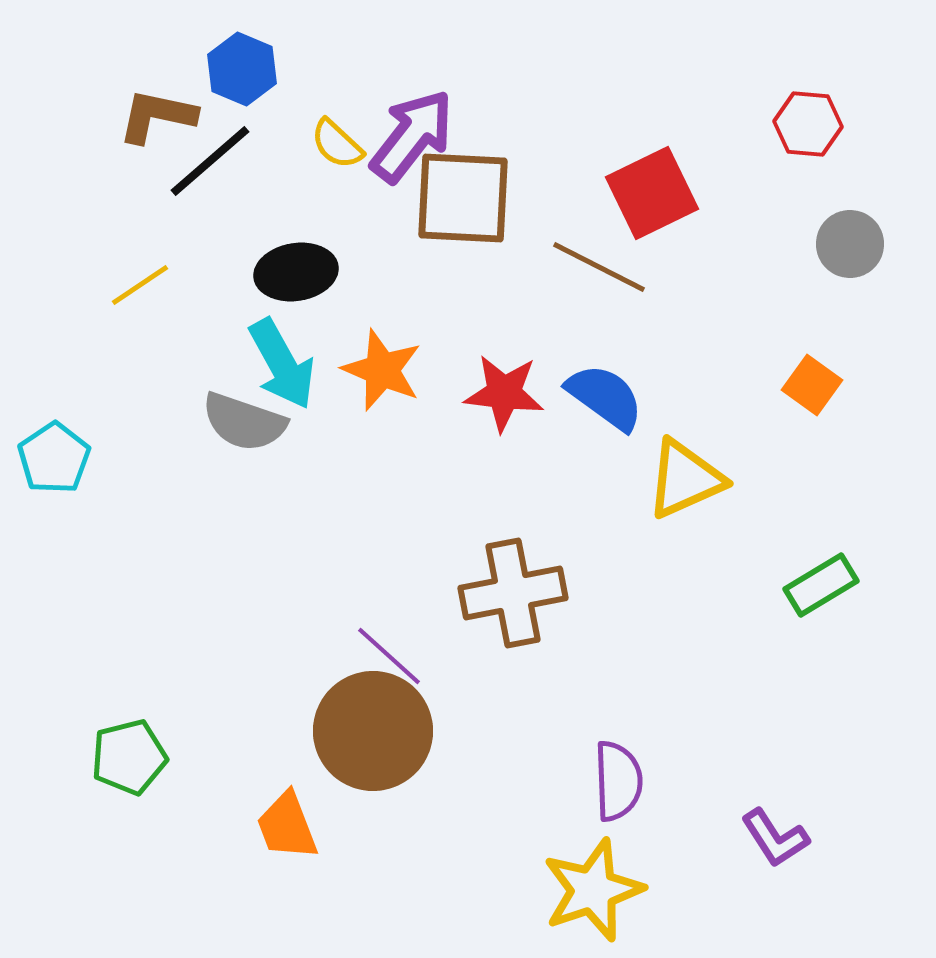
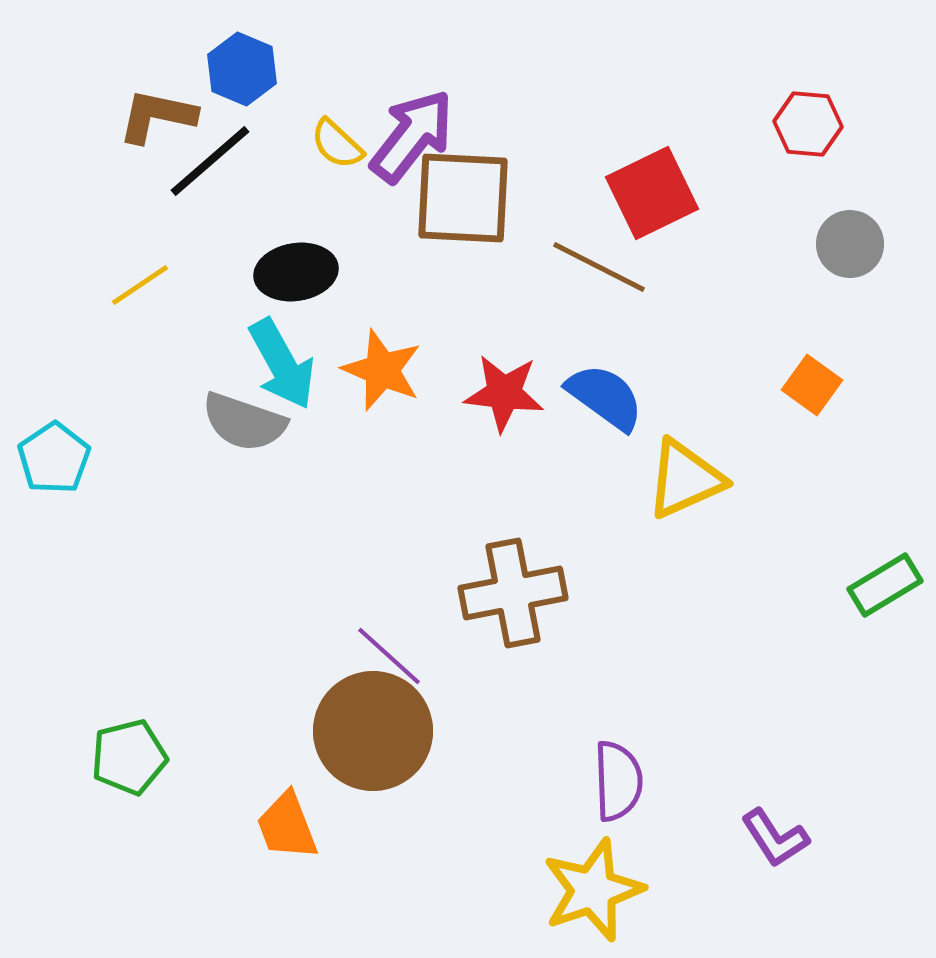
green rectangle: moved 64 px right
